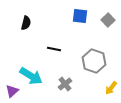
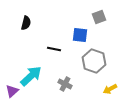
blue square: moved 19 px down
gray square: moved 9 px left, 3 px up; rotated 24 degrees clockwise
cyan arrow: rotated 75 degrees counterclockwise
gray cross: rotated 24 degrees counterclockwise
yellow arrow: moved 1 px left, 1 px down; rotated 24 degrees clockwise
